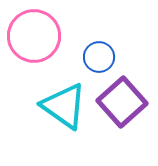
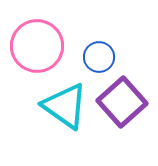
pink circle: moved 3 px right, 10 px down
cyan triangle: moved 1 px right
